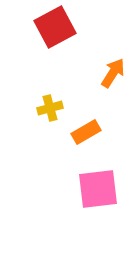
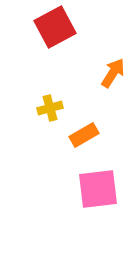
orange rectangle: moved 2 px left, 3 px down
